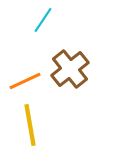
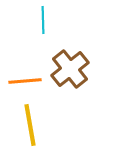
cyan line: rotated 36 degrees counterclockwise
orange line: rotated 20 degrees clockwise
